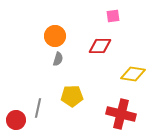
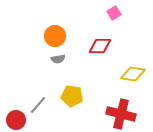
pink square: moved 1 px right, 3 px up; rotated 24 degrees counterclockwise
gray semicircle: rotated 64 degrees clockwise
yellow pentagon: rotated 10 degrees clockwise
gray line: moved 3 px up; rotated 30 degrees clockwise
